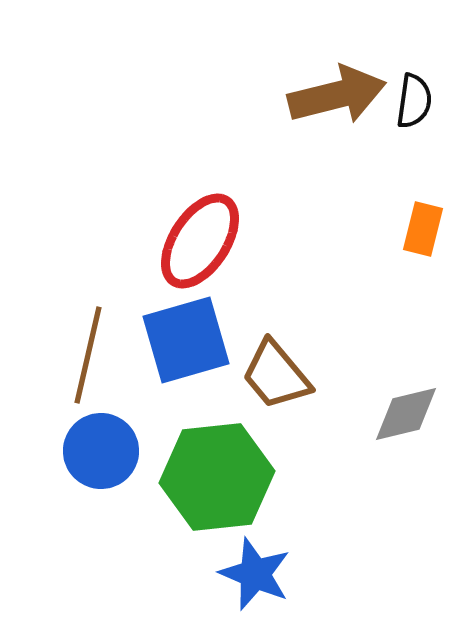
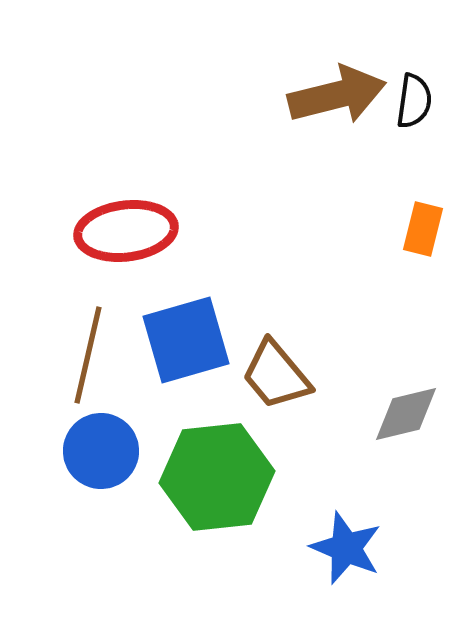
red ellipse: moved 74 px left, 10 px up; rotated 50 degrees clockwise
blue star: moved 91 px right, 26 px up
